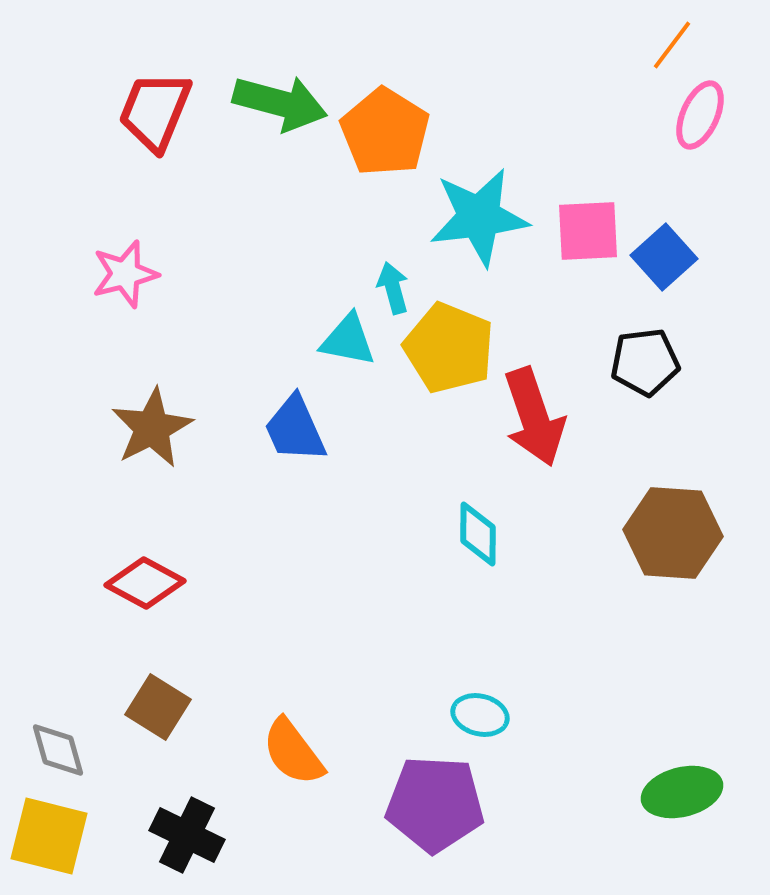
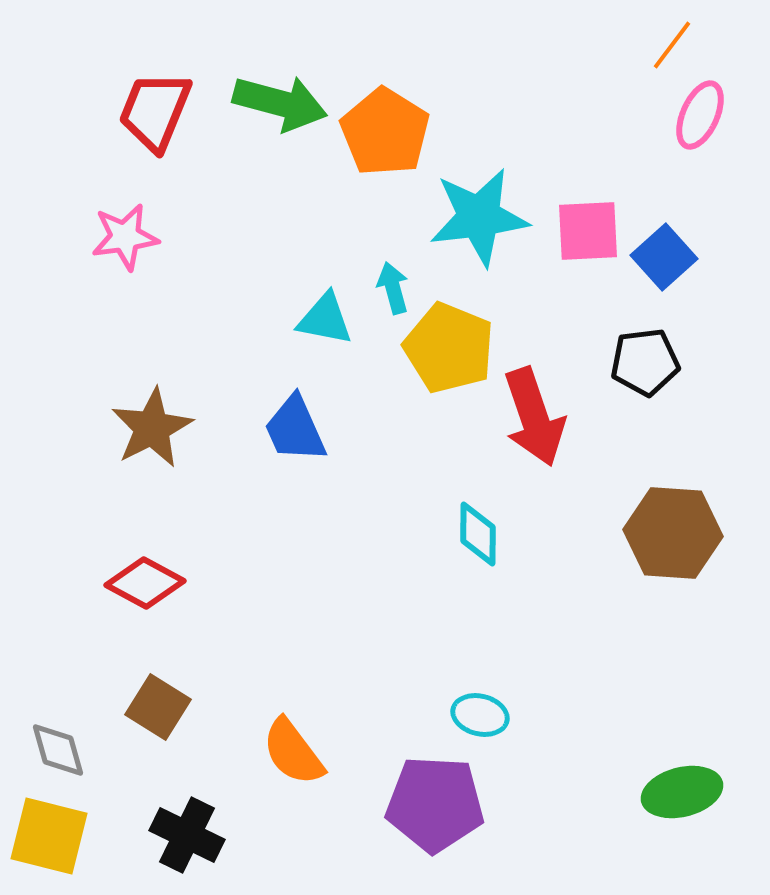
pink star: moved 37 px up; rotated 6 degrees clockwise
cyan triangle: moved 23 px left, 21 px up
